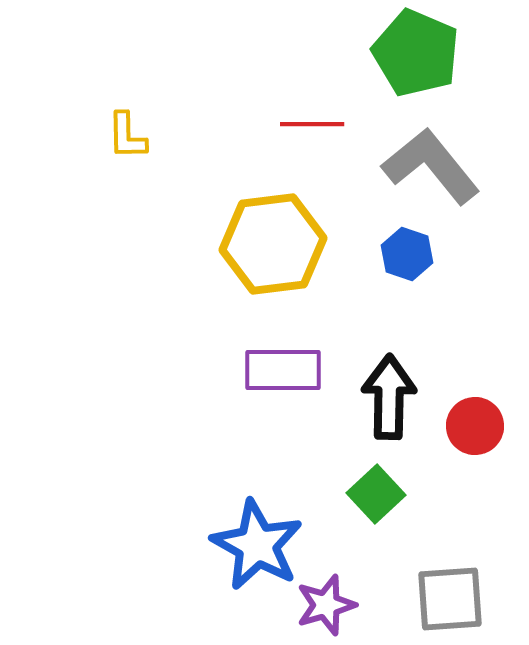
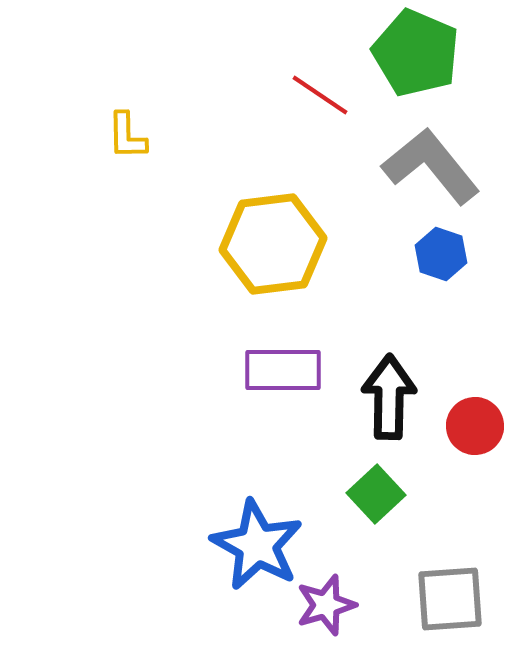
red line: moved 8 px right, 29 px up; rotated 34 degrees clockwise
blue hexagon: moved 34 px right
